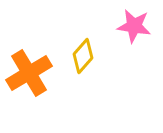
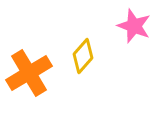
pink star: rotated 12 degrees clockwise
